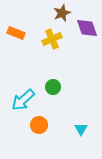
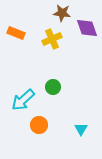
brown star: rotated 30 degrees clockwise
